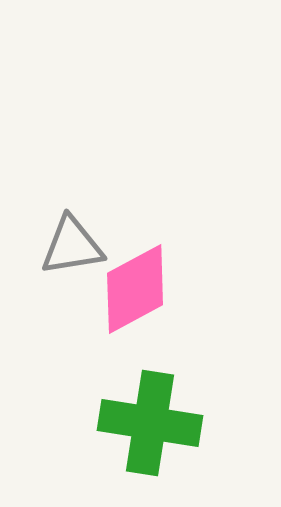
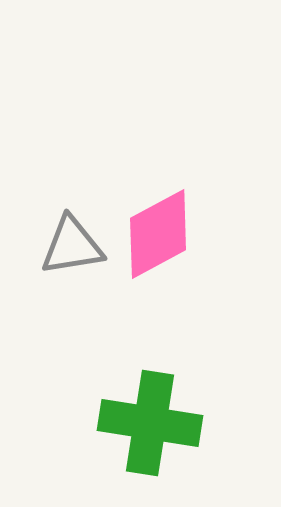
pink diamond: moved 23 px right, 55 px up
